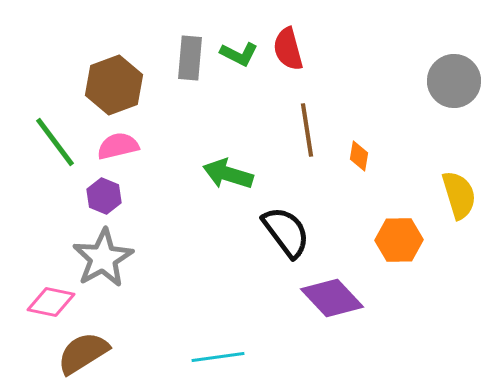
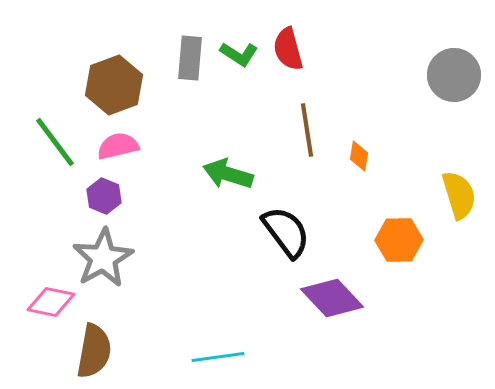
green L-shape: rotated 6 degrees clockwise
gray circle: moved 6 px up
brown semicircle: moved 11 px right, 2 px up; rotated 132 degrees clockwise
